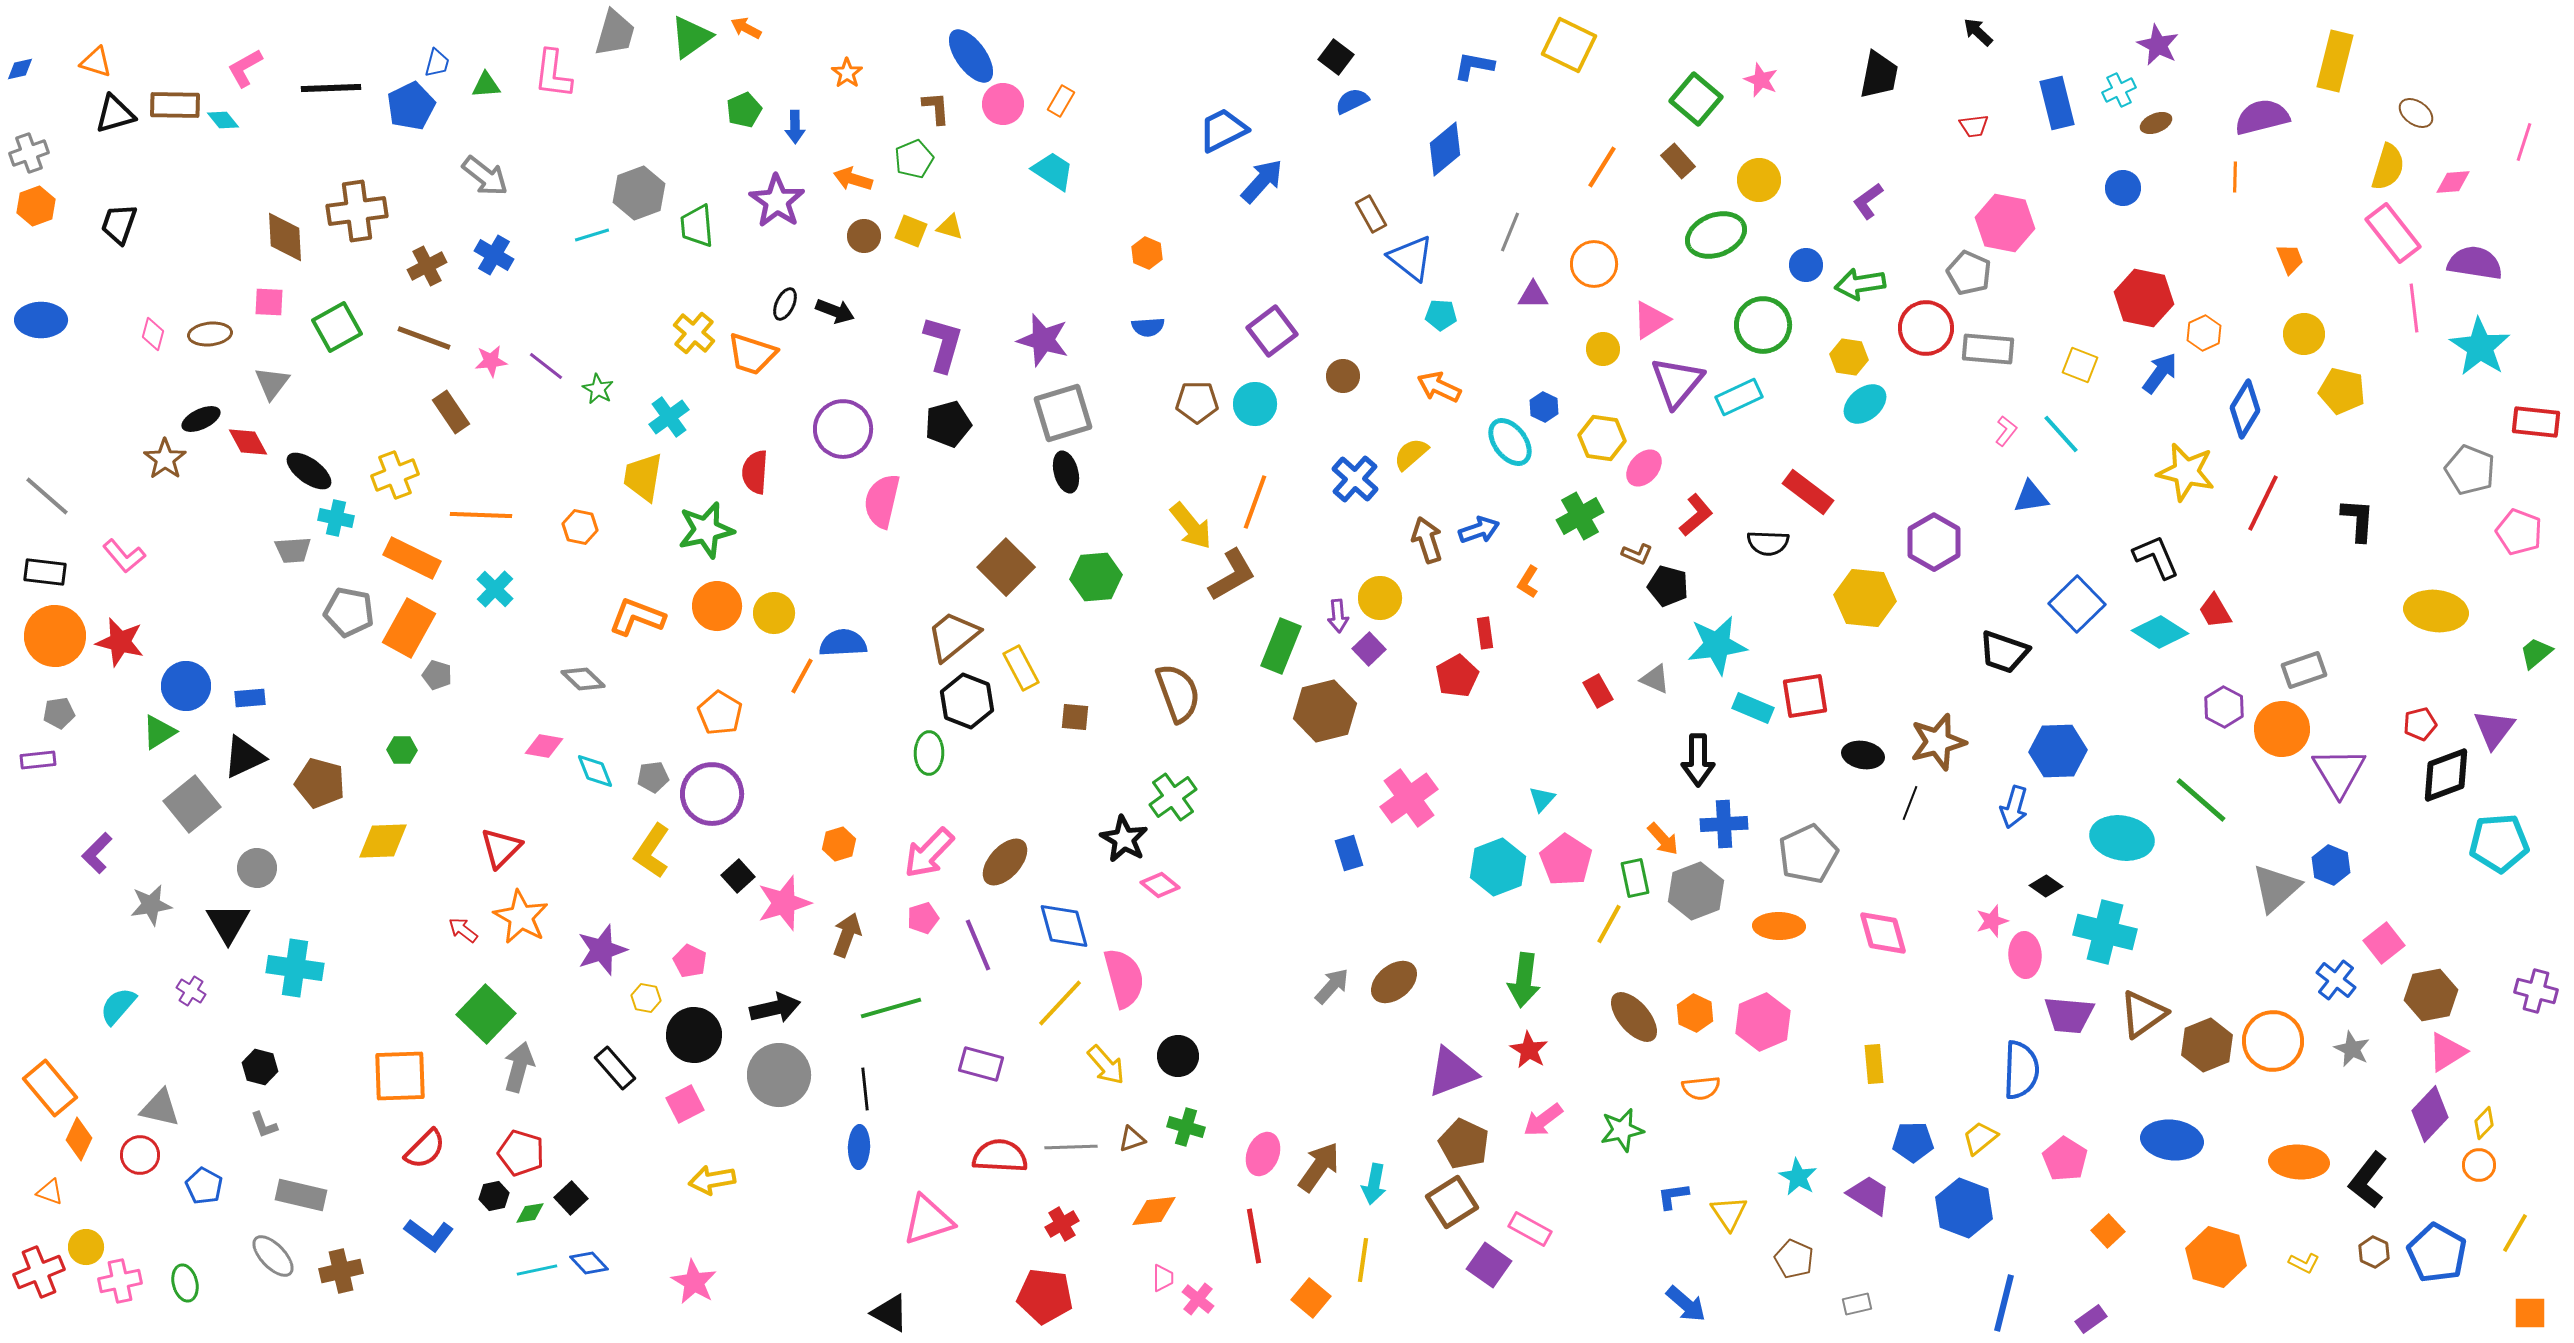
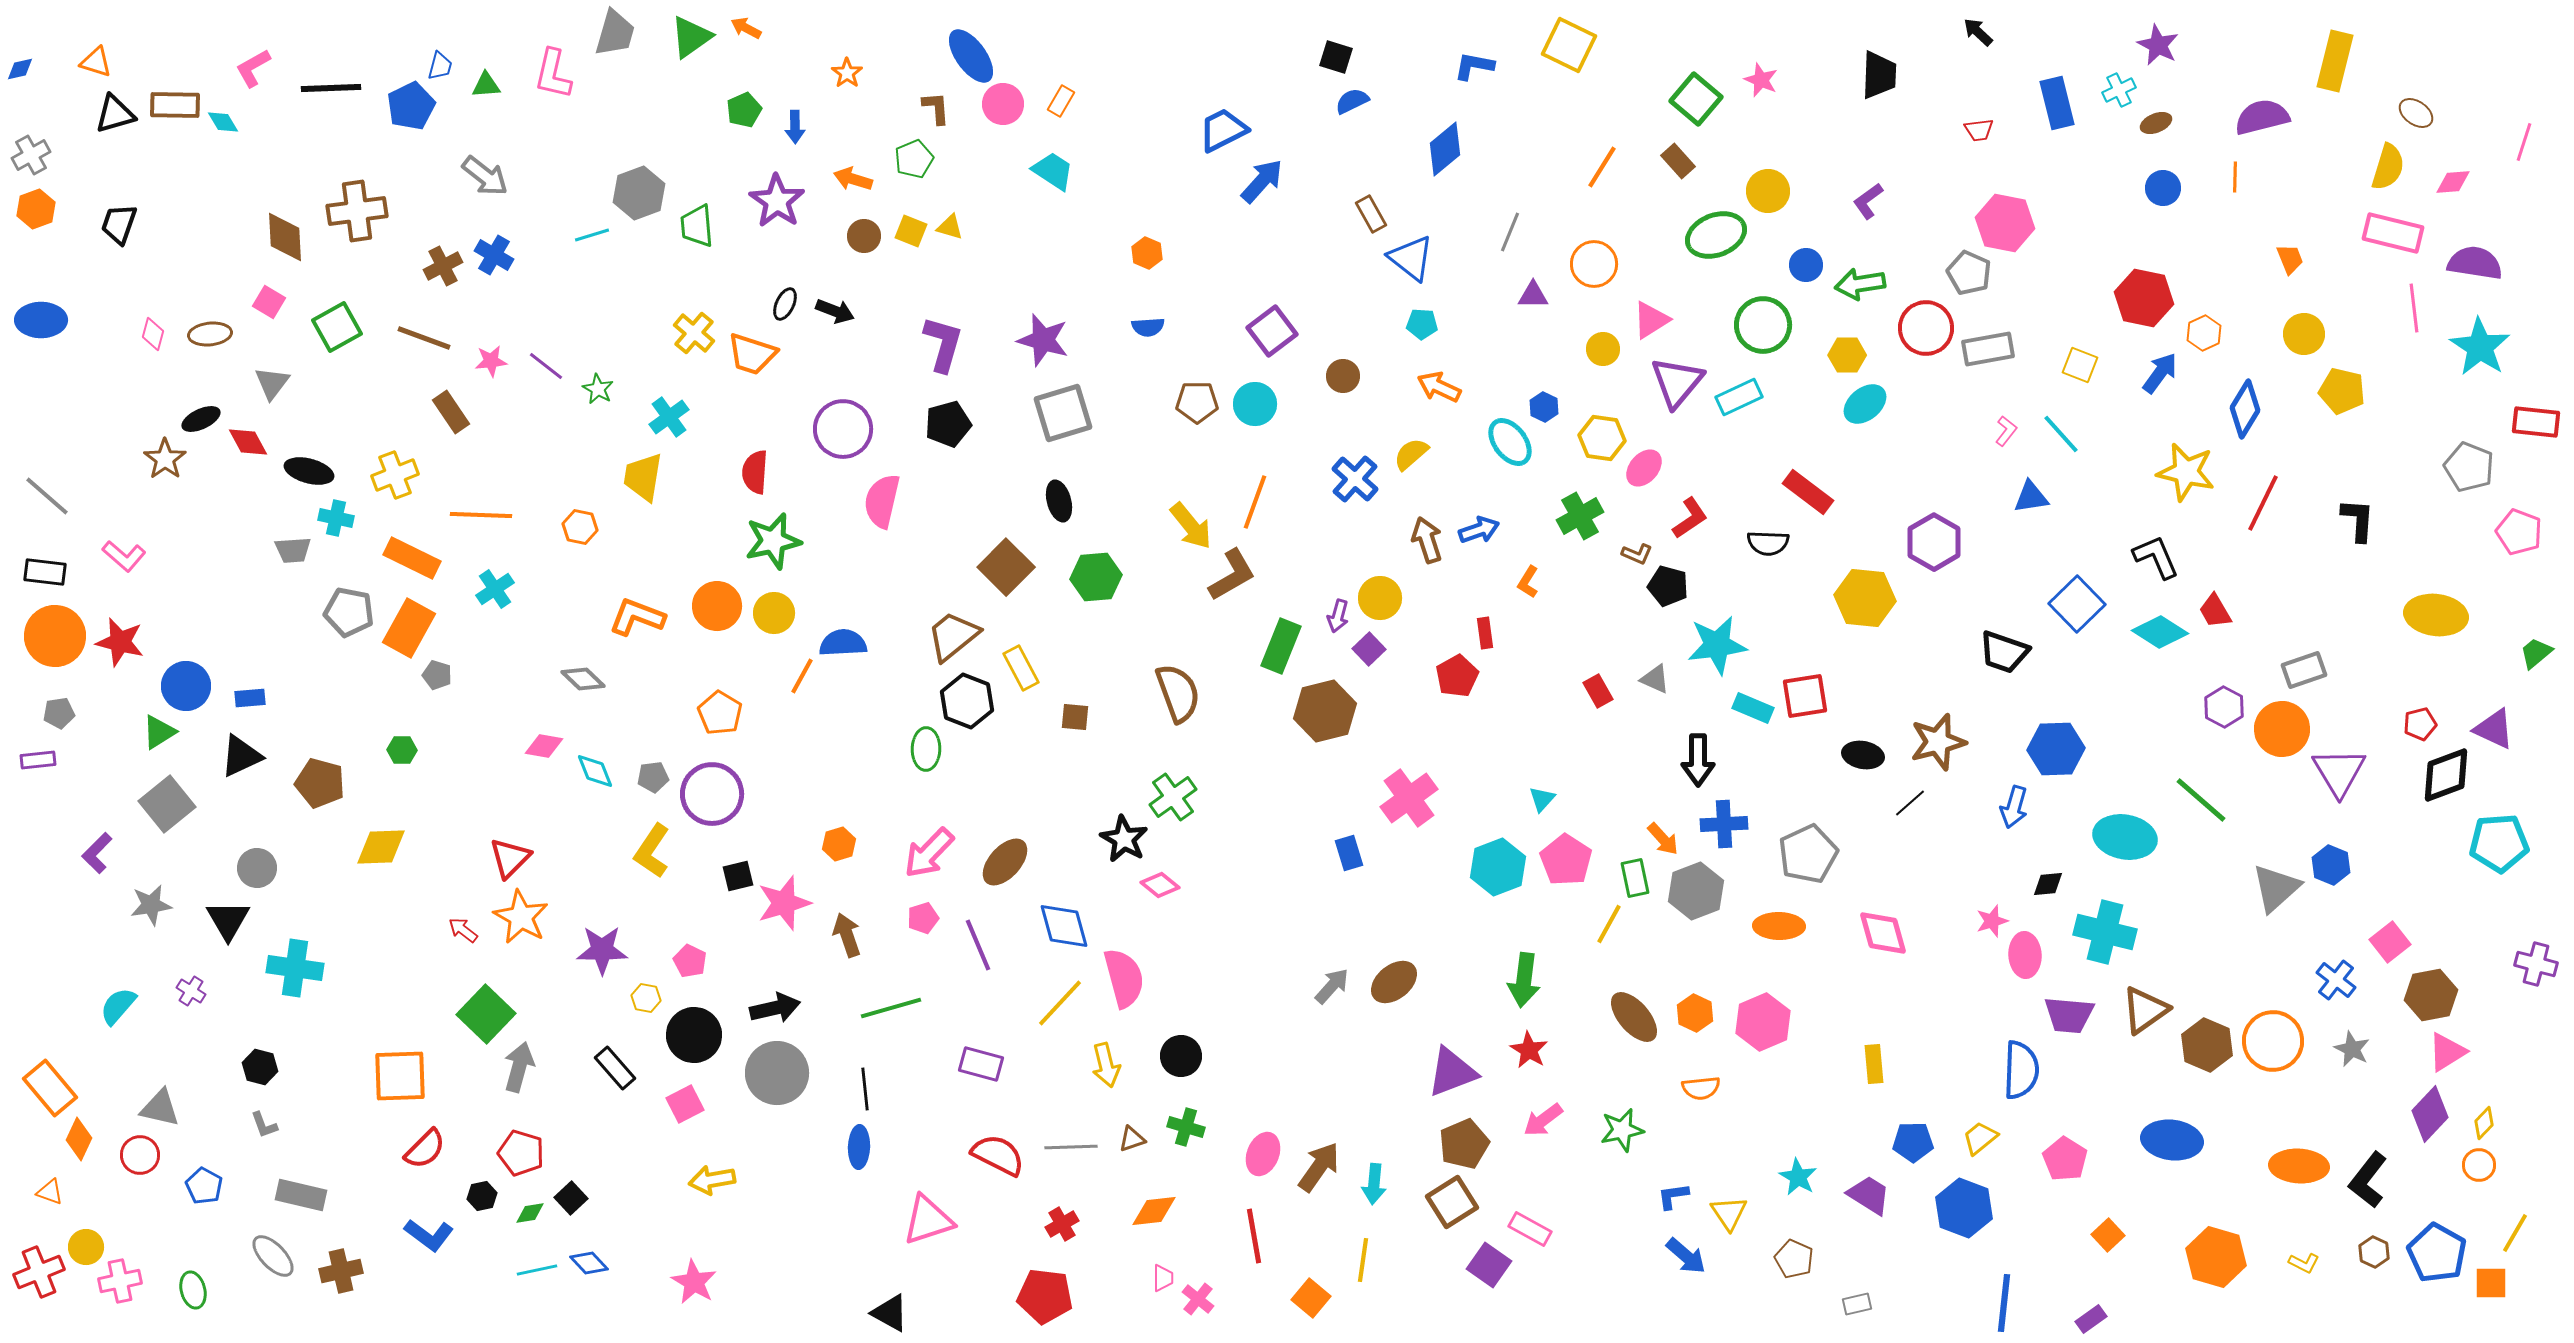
black square at (1336, 57): rotated 20 degrees counterclockwise
blue trapezoid at (437, 63): moved 3 px right, 3 px down
pink L-shape at (245, 68): moved 8 px right
pink L-shape at (553, 74): rotated 6 degrees clockwise
black trapezoid at (1879, 75): rotated 9 degrees counterclockwise
cyan diamond at (223, 120): moved 2 px down; rotated 8 degrees clockwise
red trapezoid at (1974, 126): moved 5 px right, 4 px down
gray cross at (29, 153): moved 2 px right, 2 px down; rotated 9 degrees counterclockwise
yellow circle at (1759, 180): moved 9 px right, 11 px down
blue circle at (2123, 188): moved 40 px right
orange hexagon at (36, 206): moved 3 px down
pink rectangle at (2393, 233): rotated 38 degrees counterclockwise
brown cross at (427, 266): moved 16 px right
pink square at (269, 302): rotated 28 degrees clockwise
cyan pentagon at (1441, 315): moved 19 px left, 9 px down
gray rectangle at (1988, 349): rotated 15 degrees counterclockwise
yellow hexagon at (1849, 357): moved 2 px left, 2 px up; rotated 9 degrees counterclockwise
gray pentagon at (2470, 470): moved 1 px left, 3 px up
black ellipse at (309, 471): rotated 21 degrees counterclockwise
black ellipse at (1066, 472): moved 7 px left, 29 px down
red L-shape at (1696, 515): moved 6 px left, 3 px down; rotated 6 degrees clockwise
green star at (706, 530): moved 67 px right, 11 px down
pink L-shape at (124, 556): rotated 9 degrees counterclockwise
cyan cross at (495, 589): rotated 12 degrees clockwise
yellow ellipse at (2436, 611): moved 4 px down
purple arrow at (1338, 616): rotated 20 degrees clockwise
purple triangle at (2494, 729): rotated 42 degrees counterclockwise
blue hexagon at (2058, 751): moved 2 px left, 2 px up
green ellipse at (929, 753): moved 3 px left, 4 px up
black triangle at (244, 757): moved 3 px left, 1 px up
black line at (1910, 803): rotated 28 degrees clockwise
gray square at (192, 804): moved 25 px left
cyan ellipse at (2122, 838): moved 3 px right, 1 px up
yellow diamond at (383, 841): moved 2 px left, 6 px down
red triangle at (501, 848): moved 9 px right, 10 px down
black square at (738, 876): rotated 28 degrees clockwise
black diamond at (2046, 886): moved 2 px right, 2 px up; rotated 40 degrees counterclockwise
black triangle at (228, 923): moved 3 px up
brown arrow at (847, 935): rotated 39 degrees counterclockwise
pink square at (2384, 943): moved 6 px right, 1 px up
purple star at (602, 950): rotated 18 degrees clockwise
purple cross at (2536, 991): moved 27 px up
brown triangle at (2143, 1014): moved 2 px right, 4 px up
brown hexagon at (2207, 1045): rotated 15 degrees counterclockwise
black circle at (1178, 1056): moved 3 px right
yellow arrow at (1106, 1065): rotated 27 degrees clockwise
gray circle at (779, 1075): moved 2 px left, 2 px up
brown pentagon at (1464, 1144): rotated 24 degrees clockwise
red semicircle at (1000, 1156): moved 2 px left, 1 px up; rotated 24 degrees clockwise
orange ellipse at (2299, 1162): moved 4 px down
cyan arrow at (1374, 1184): rotated 6 degrees counterclockwise
black hexagon at (494, 1196): moved 12 px left
orange square at (2108, 1231): moved 4 px down
green ellipse at (185, 1283): moved 8 px right, 7 px down
blue line at (2004, 1303): rotated 8 degrees counterclockwise
blue arrow at (1686, 1304): moved 48 px up
orange square at (2530, 1313): moved 39 px left, 30 px up
